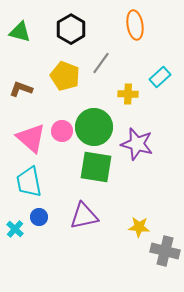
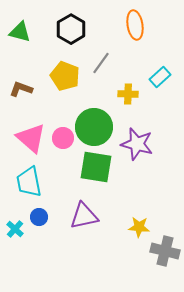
pink circle: moved 1 px right, 7 px down
